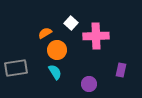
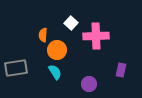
orange semicircle: moved 2 px left, 2 px down; rotated 56 degrees counterclockwise
